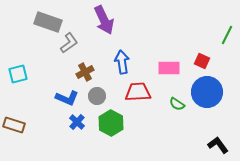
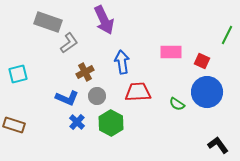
pink rectangle: moved 2 px right, 16 px up
